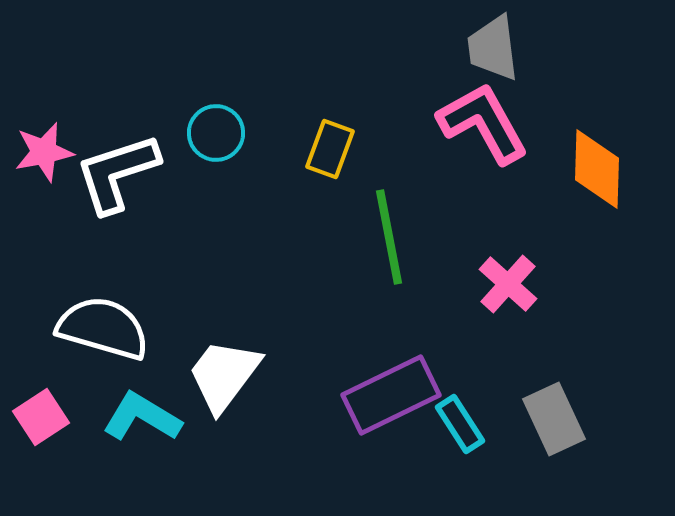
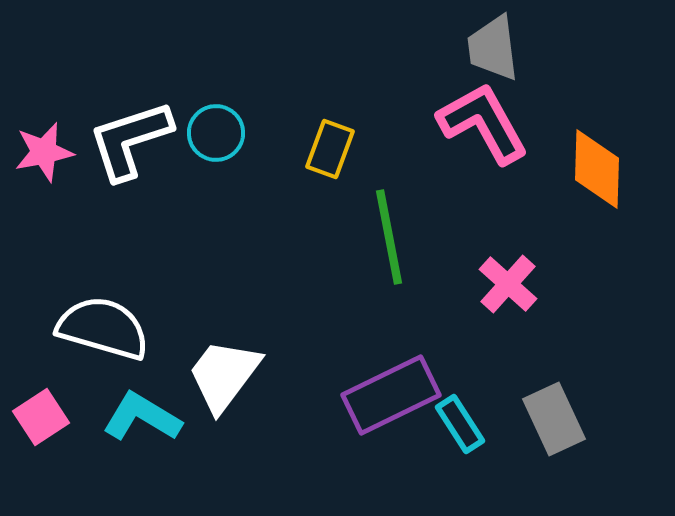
white L-shape: moved 13 px right, 33 px up
